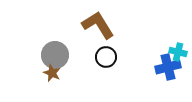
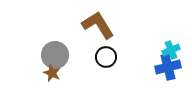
cyan cross: moved 7 px left, 2 px up; rotated 36 degrees counterclockwise
